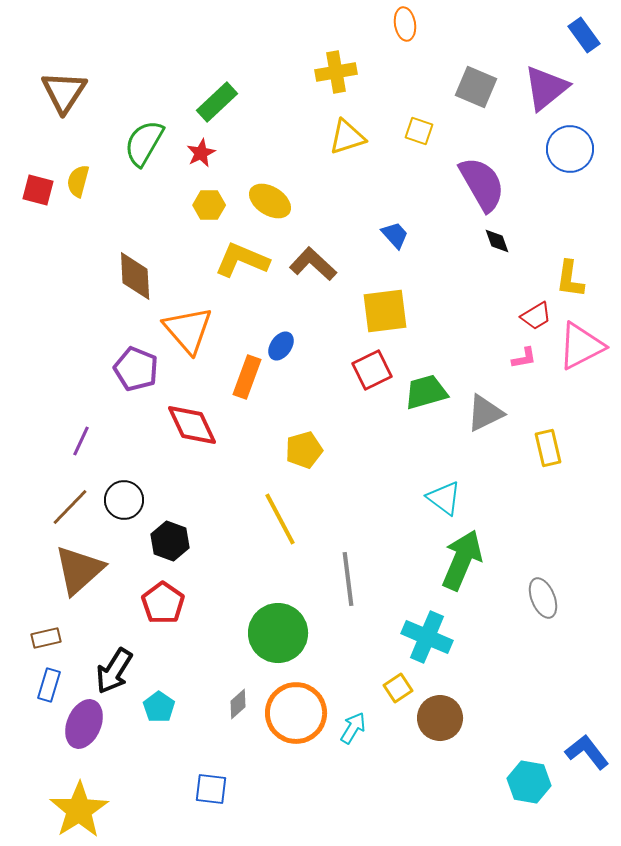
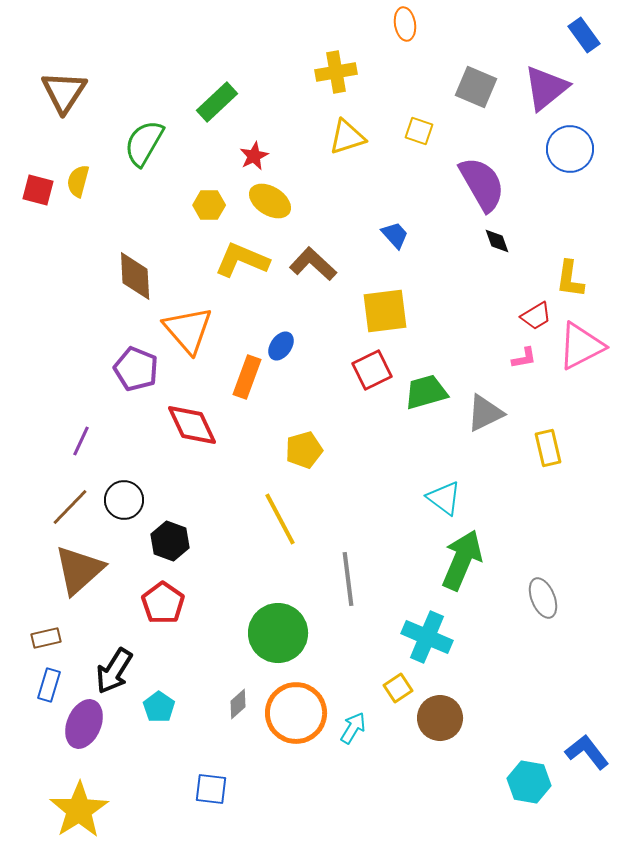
red star at (201, 153): moved 53 px right, 3 px down
